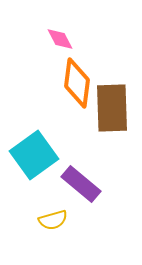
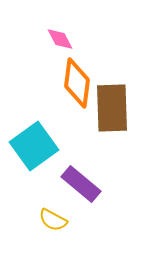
cyan square: moved 9 px up
yellow semicircle: rotated 44 degrees clockwise
